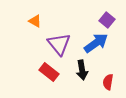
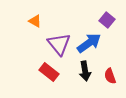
blue arrow: moved 7 px left
black arrow: moved 3 px right, 1 px down
red semicircle: moved 2 px right, 6 px up; rotated 28 degrees counterclockwise
